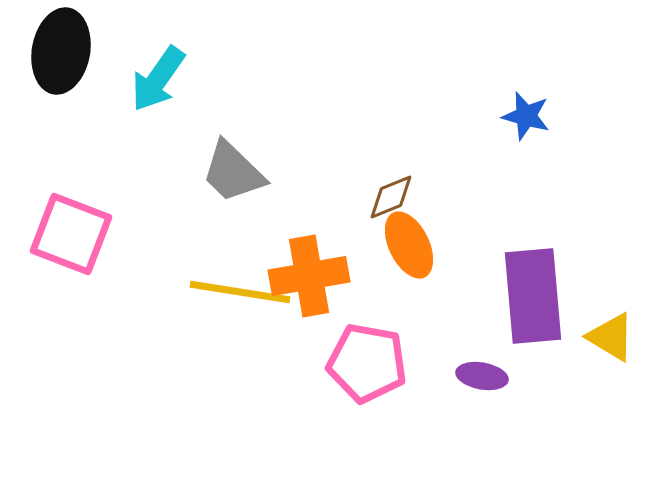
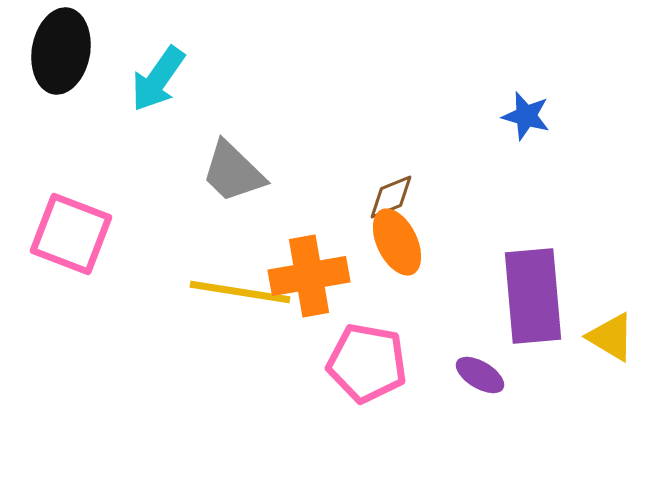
orange ellipse: moved 12 px left, 3 px up
purple ellipse: moved 2 px left, 1 px up; rotated 21 degrees clockwise
